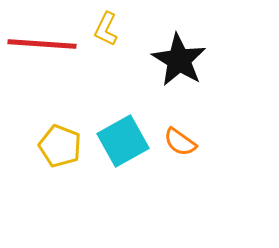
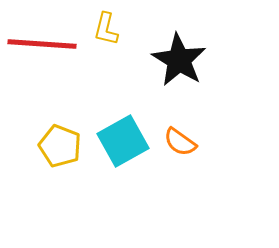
yellow L-shape: rotated 12 degrees counterclockwise
